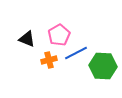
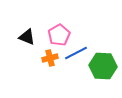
black triangle: moved 2 px up
orange cross: moved 1 px right, 2 px up
